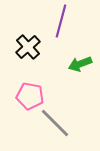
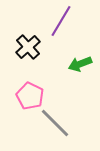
purple line: rotated 16 degrees clockwise
pink pentagon: rotated 16 degrees clockwise
